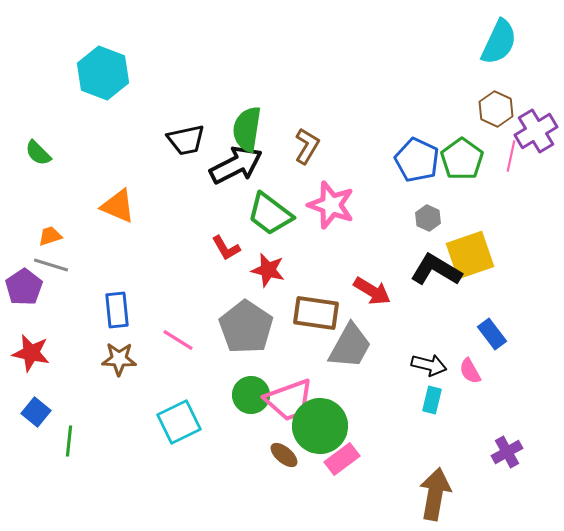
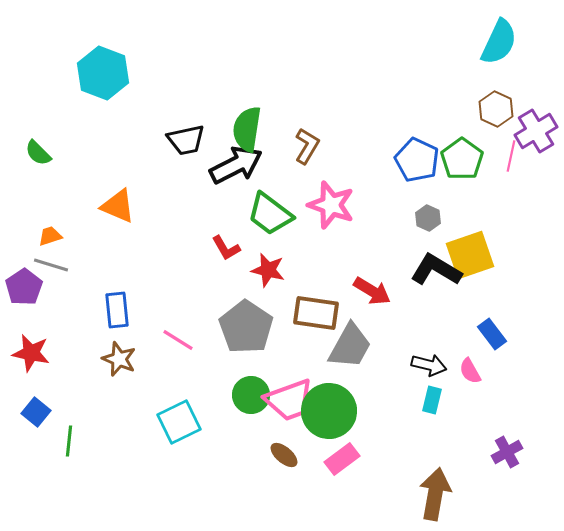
brown star at (119, 359): rotated 20 degrees clockwise
green circle at (320, 426): moved 9 px right, 15 px up
